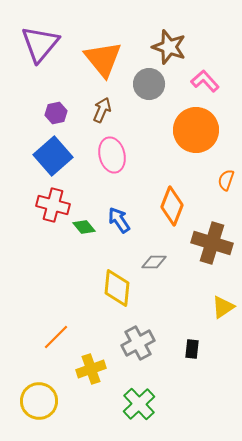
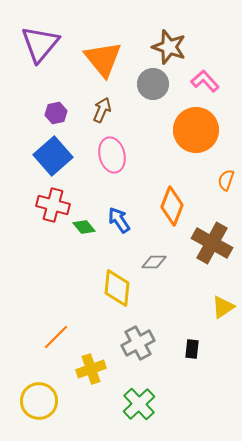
gray circle: moved 4 px right
brown cross: rotated 12 degrees clockwise
